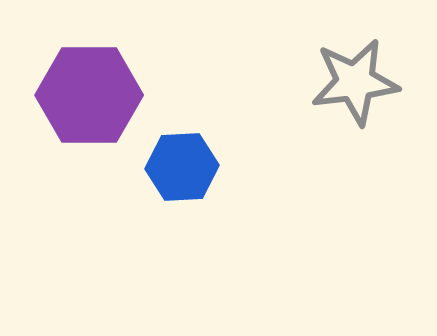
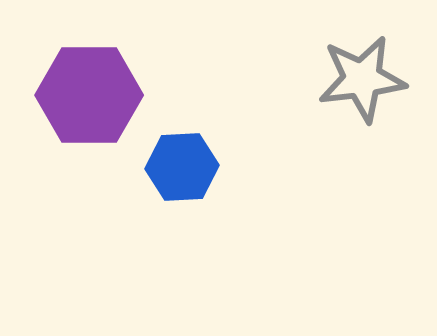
gray star: moved 7 px right, 3 px up
